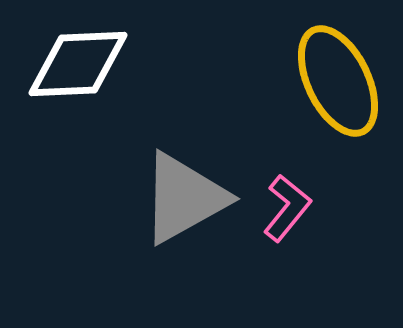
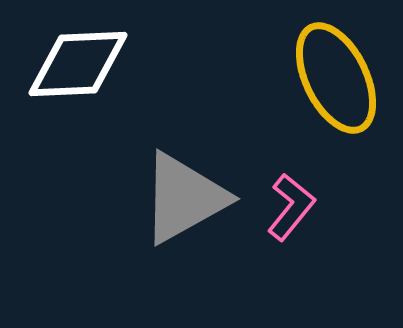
yellow ellipse: moved 2 px left, 3 px up
pink L-shape: moved 4 px right, 1 px up
